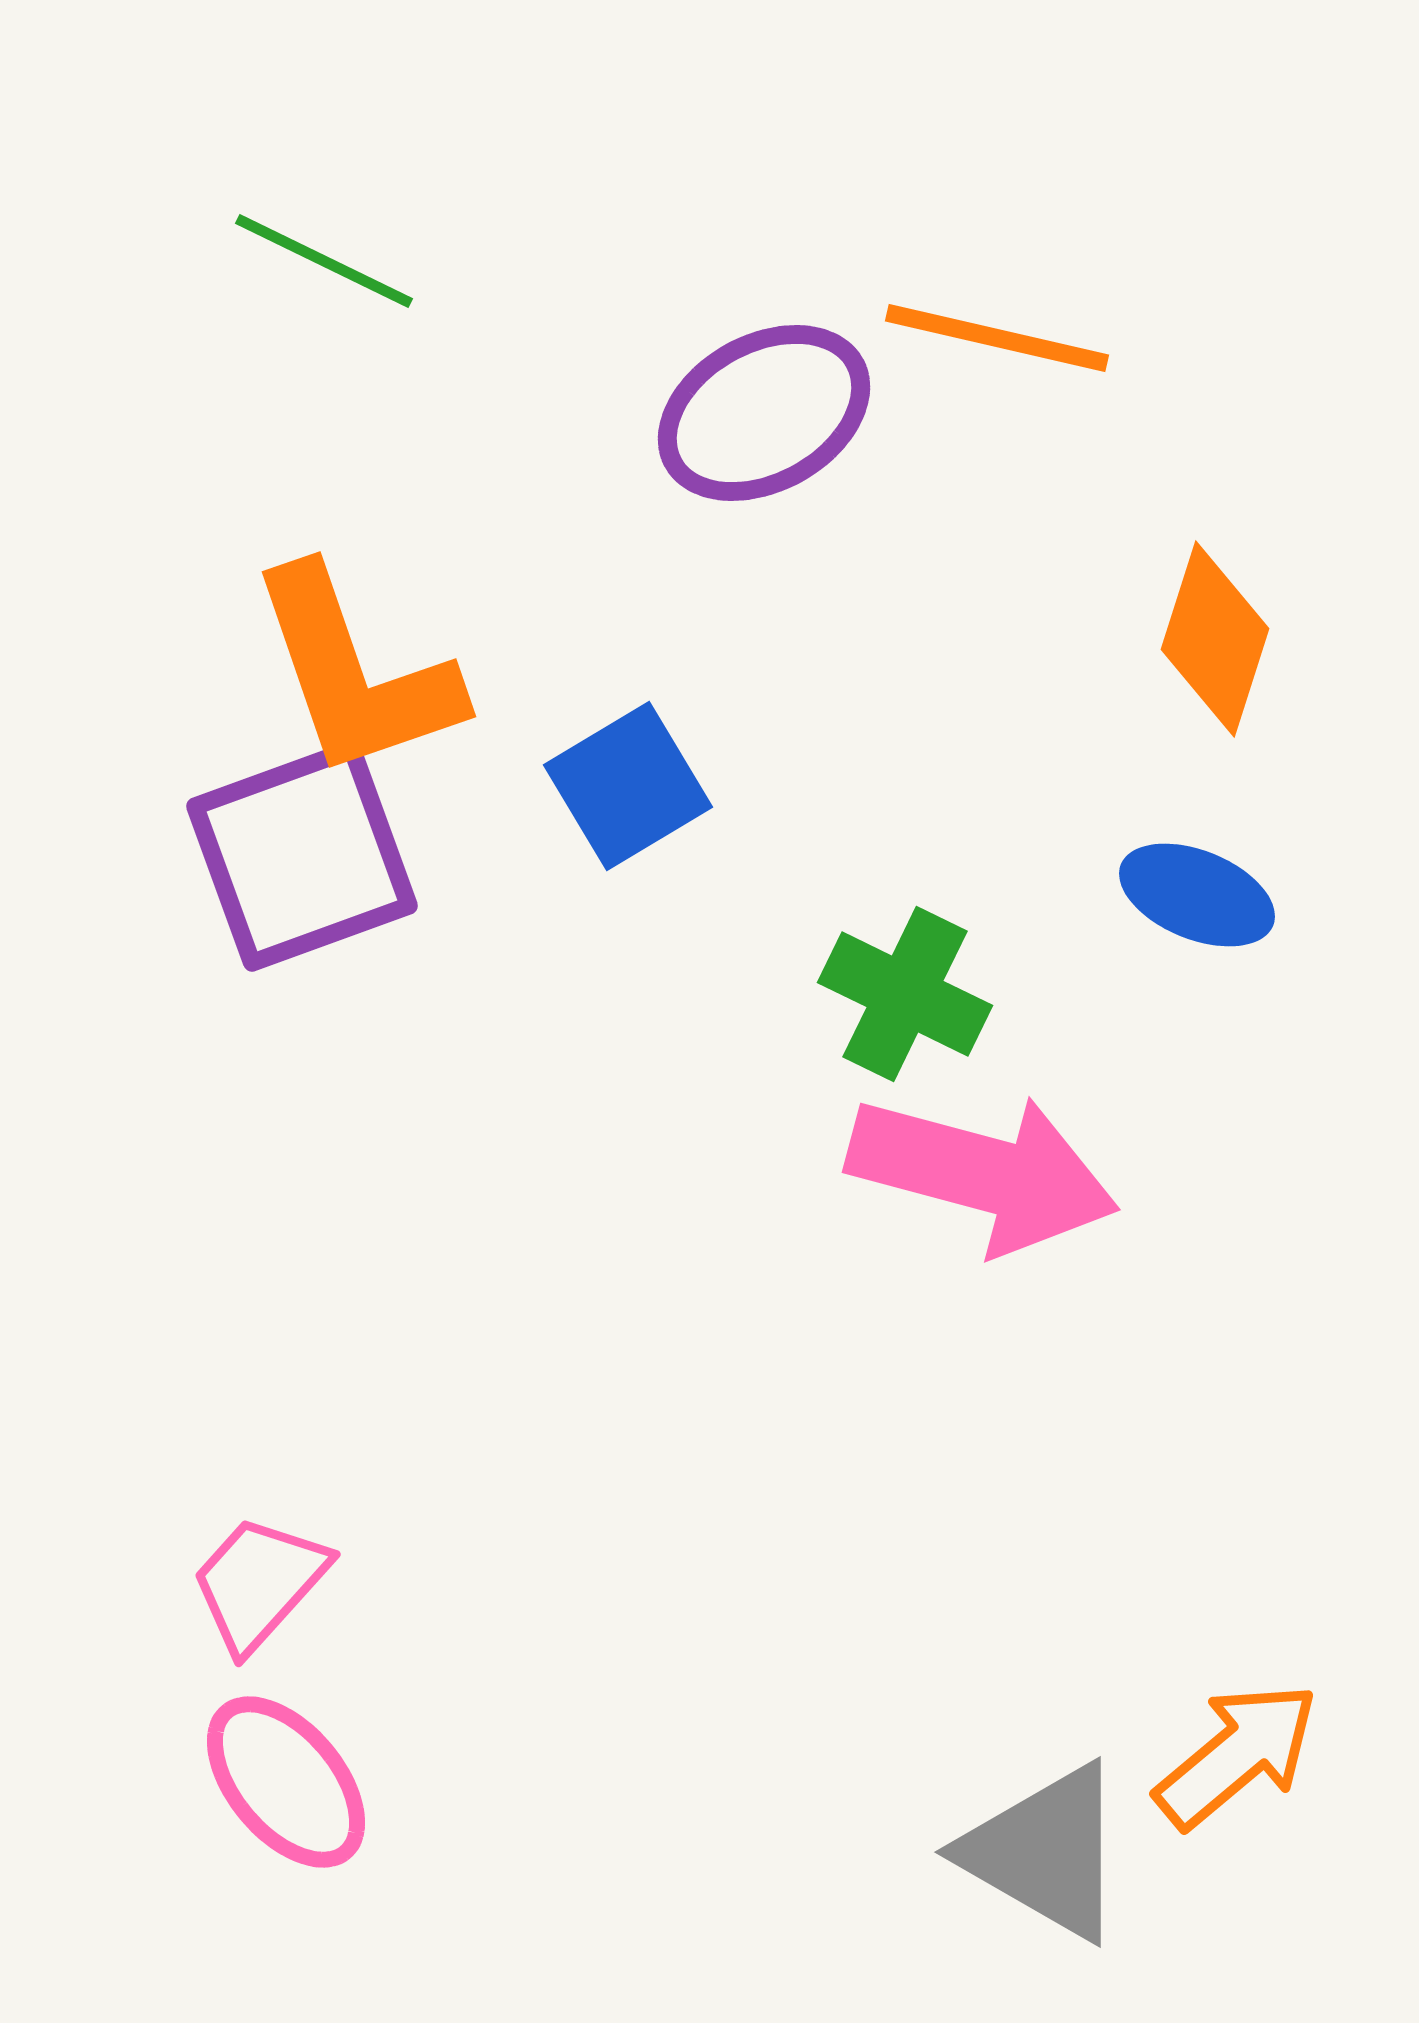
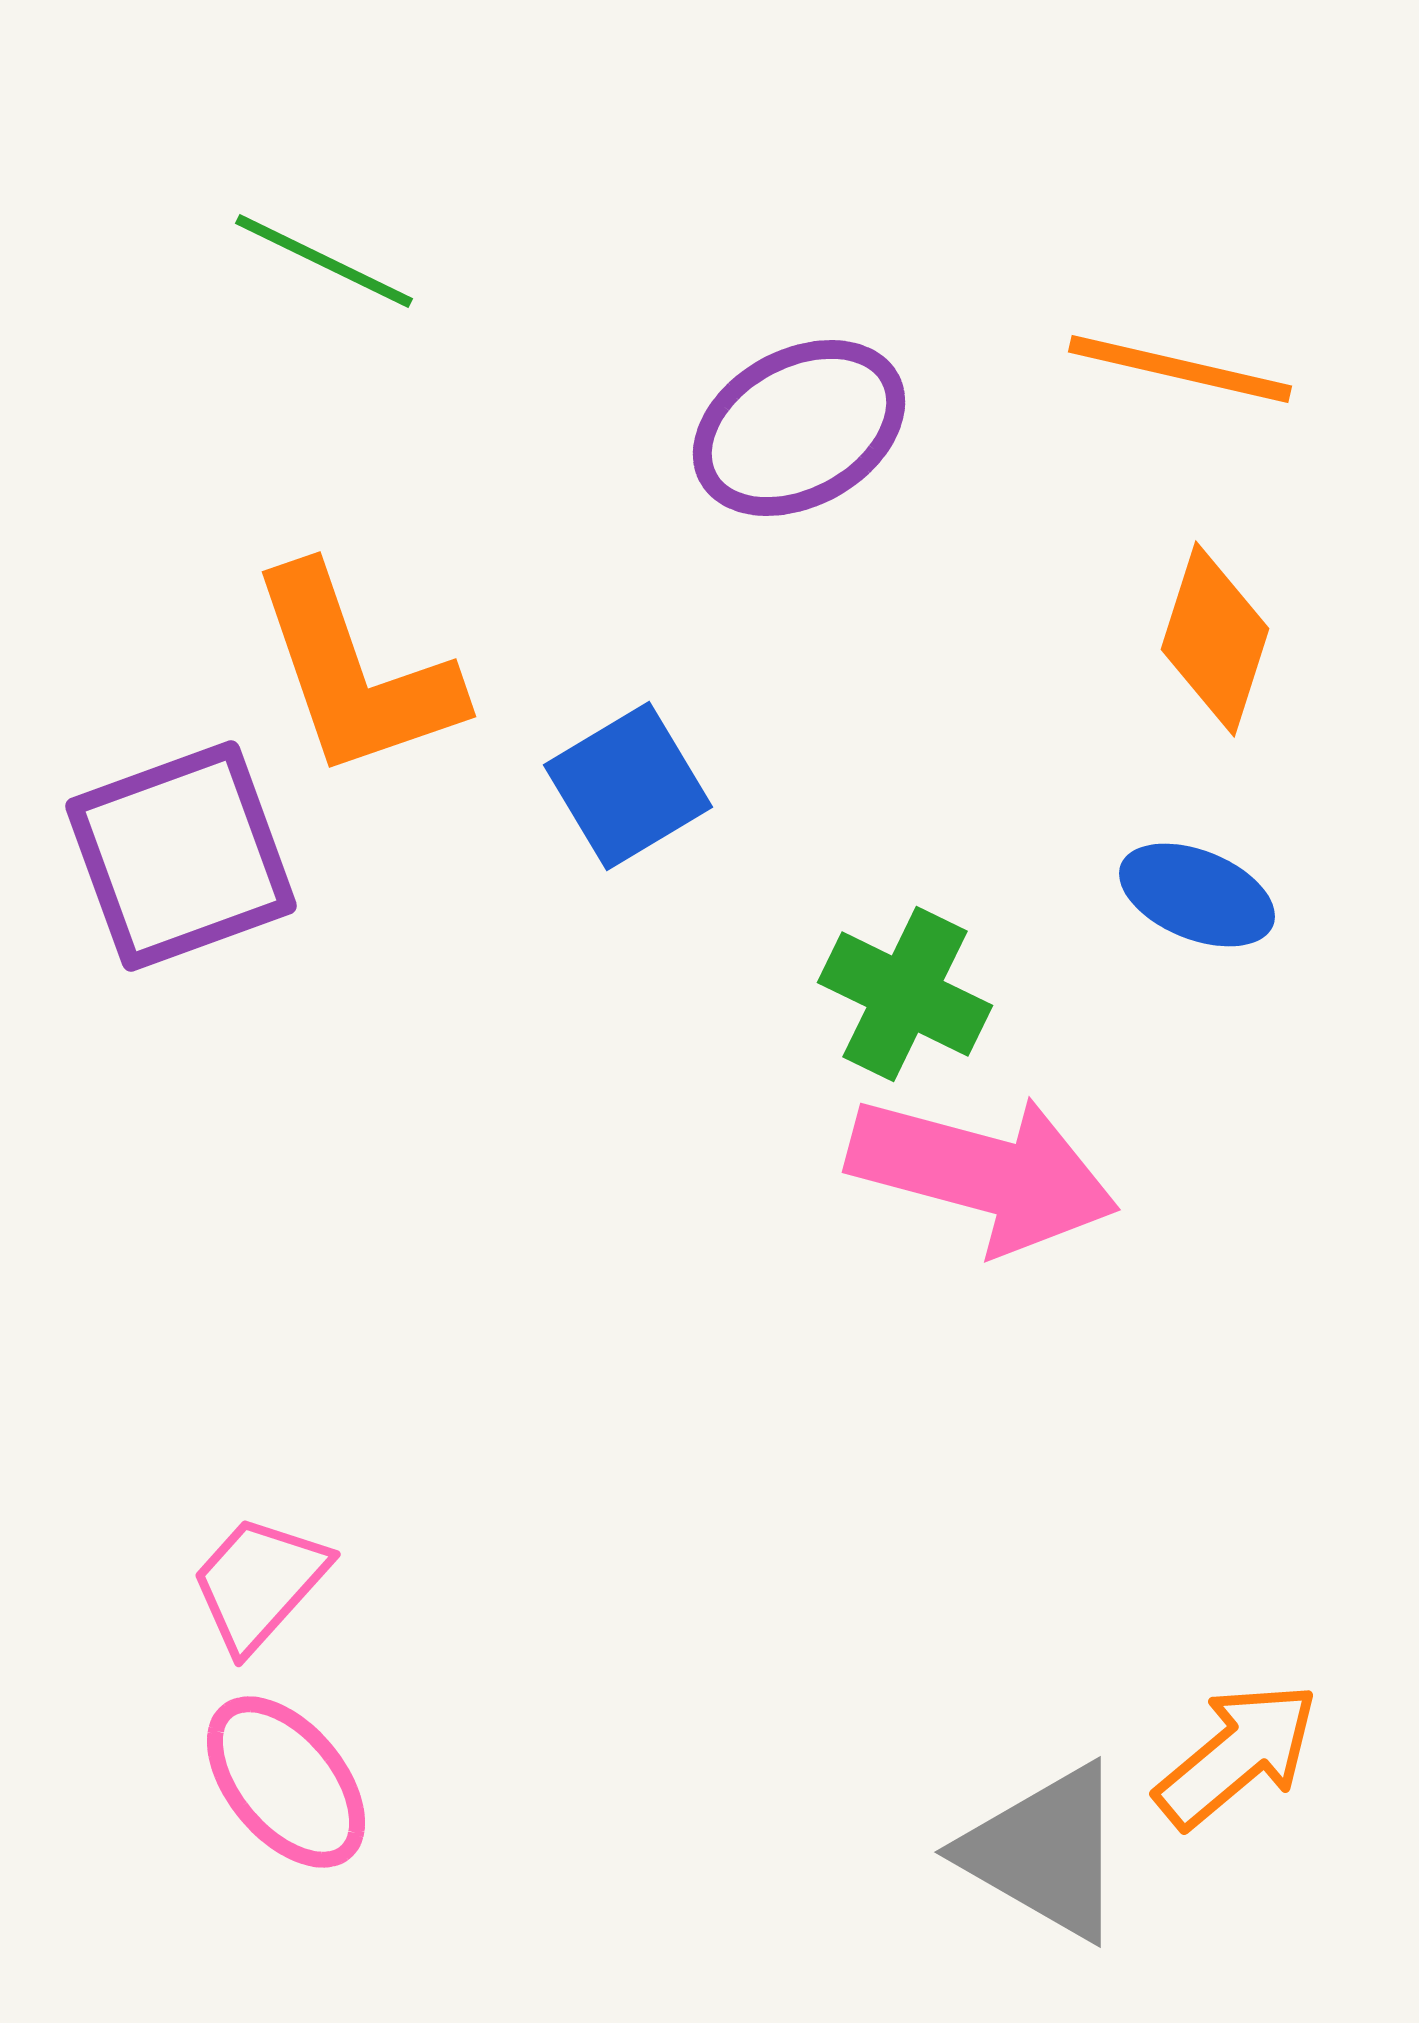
orange line: moved 183 px right, 31 px down
purple ellipse: moved 35 px right, 15 px down
purple square: moved 121 px left
